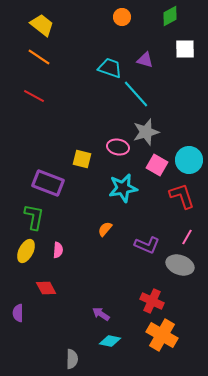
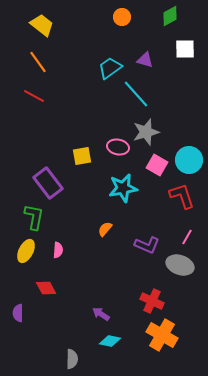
orange line: moved 1 px left, 5 px down; rotated 20 degrees clockwise
cyan trapezoid: rotated 55 degrees counterclockwise
yellow square: moved 3 px up; rotated 24 degrees counterclockwise
purple rectangle: rotated 32 degrees clockwise
